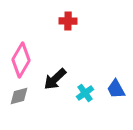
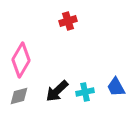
red cross: rotated 18 degrees counterclockwise
black arrow: moved 2 px right, 12 px down
blue trapezoid: moved 2 px up
cyan cross: moved 1 px up; rotated 24 degrees clockwise
